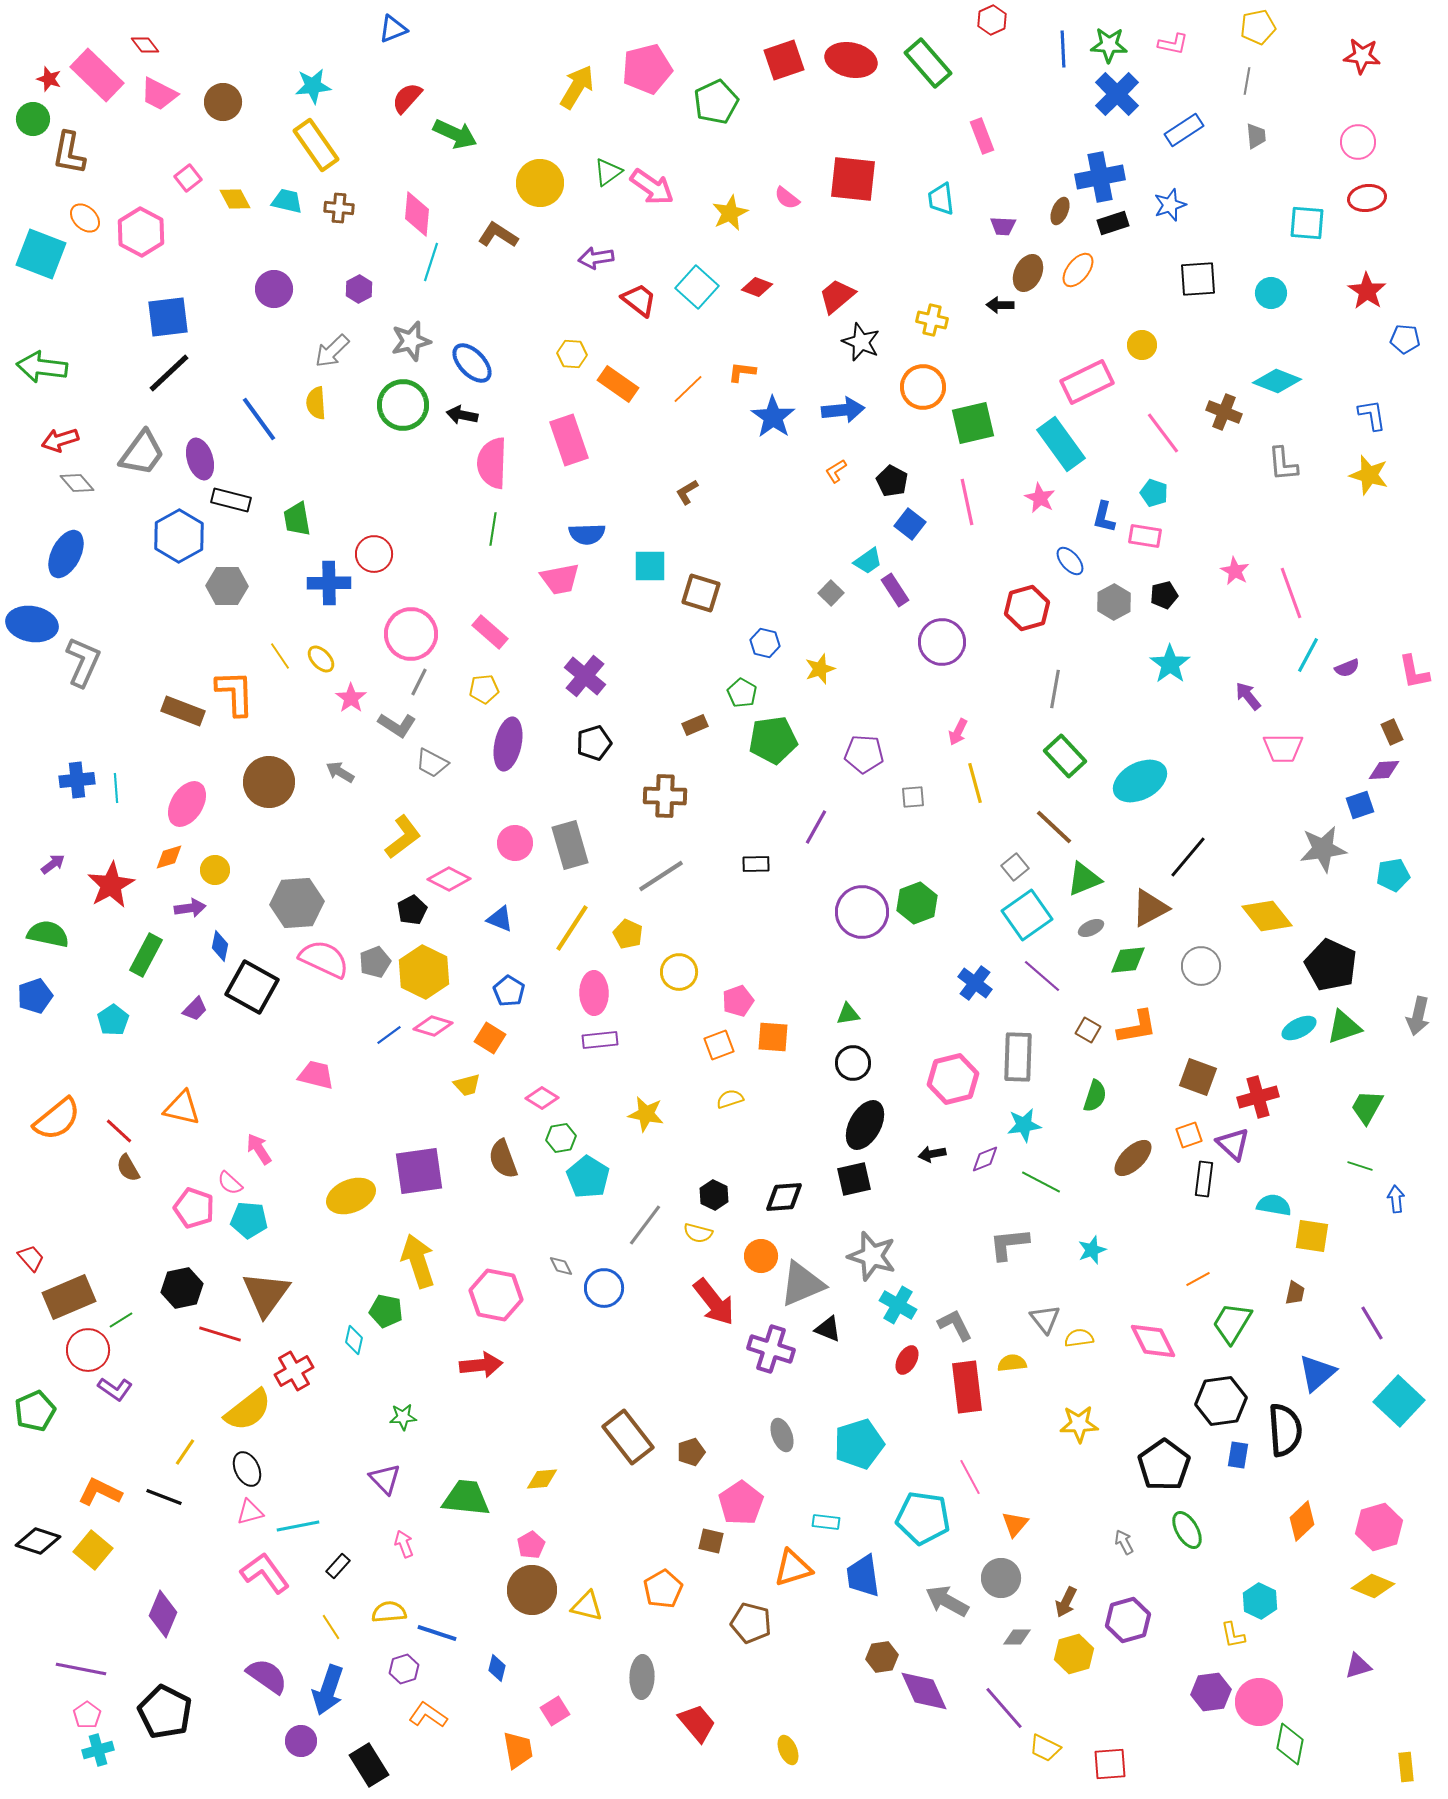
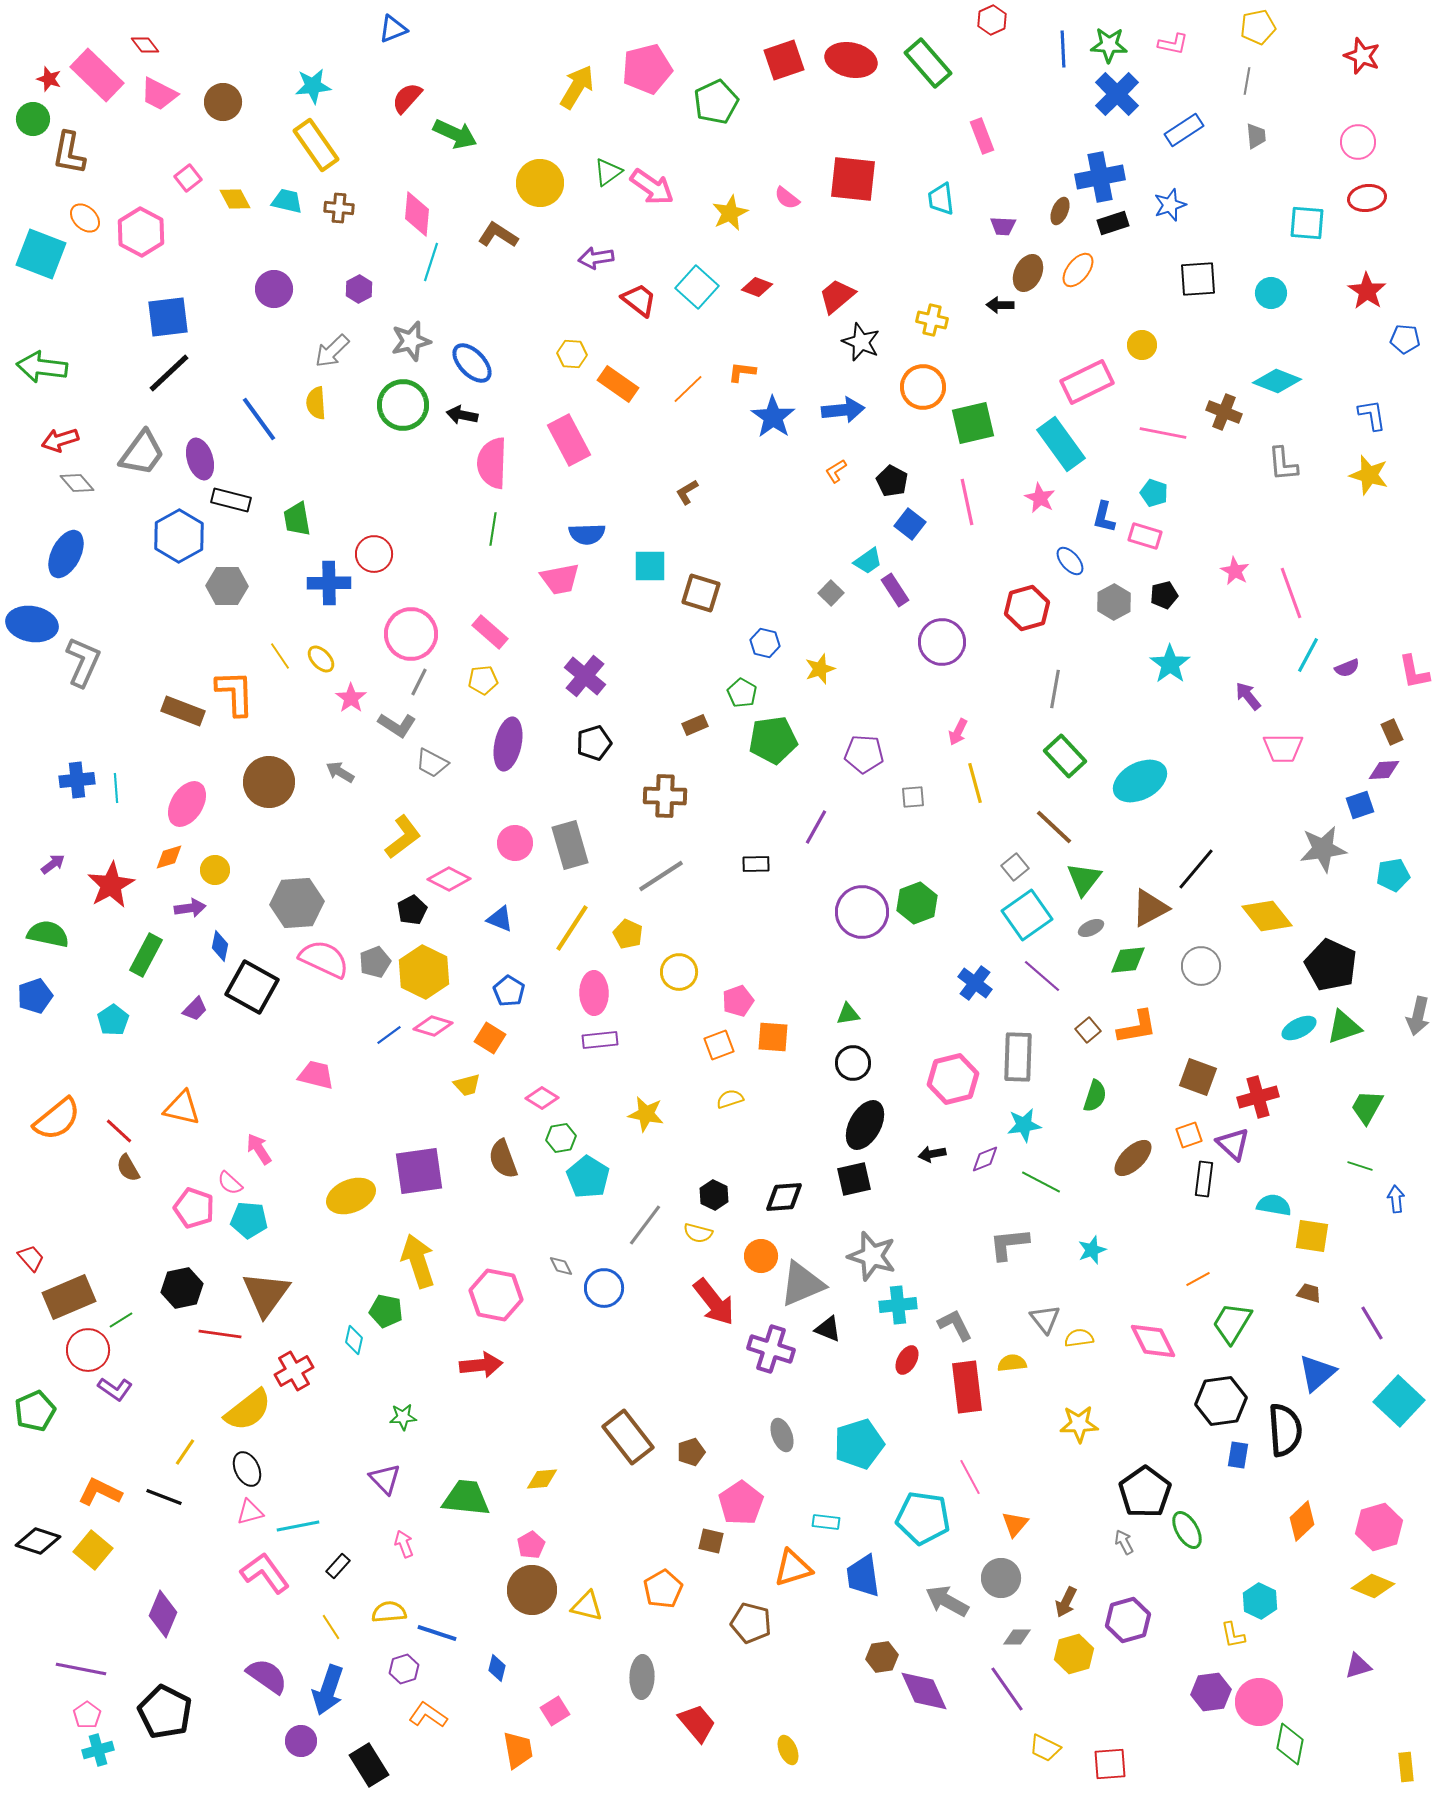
red star at (1362, 56): rotated 15 degrees clockwise
pink line at (1163, 433): rotated 42 degrees counterclockwise
pink rectangle at (569, 440): rotated 9 degrees counterclockwise
pink rectangle at (1145, 536): rotated 8 degrees clockwise
yellow pentagon at (484, 689): moved 1 px left, 9 px up
black line at (1188, 857): moved 8 px right, 12 px down
green triangle at (1084, 879): rotated 30 degrees counterclockwise
brown square at (1088, 1030): rotated 20 degrees clockwise
brown trapezoid at (1295, 1293): moved 14 px right; rotated 85 degrees counterclockwise
cyan cross at (898, 1305): rotated 36 degrees counterclockwise
red line at (220, 1334): rotated 9 degrees counterclockwise
black pentagon at (1164, 1465): moved 19 px left, 27 px down
purple line at (1004, 1708): moved 3 px right, 19 px up; rotated 6 degrees clockwise
